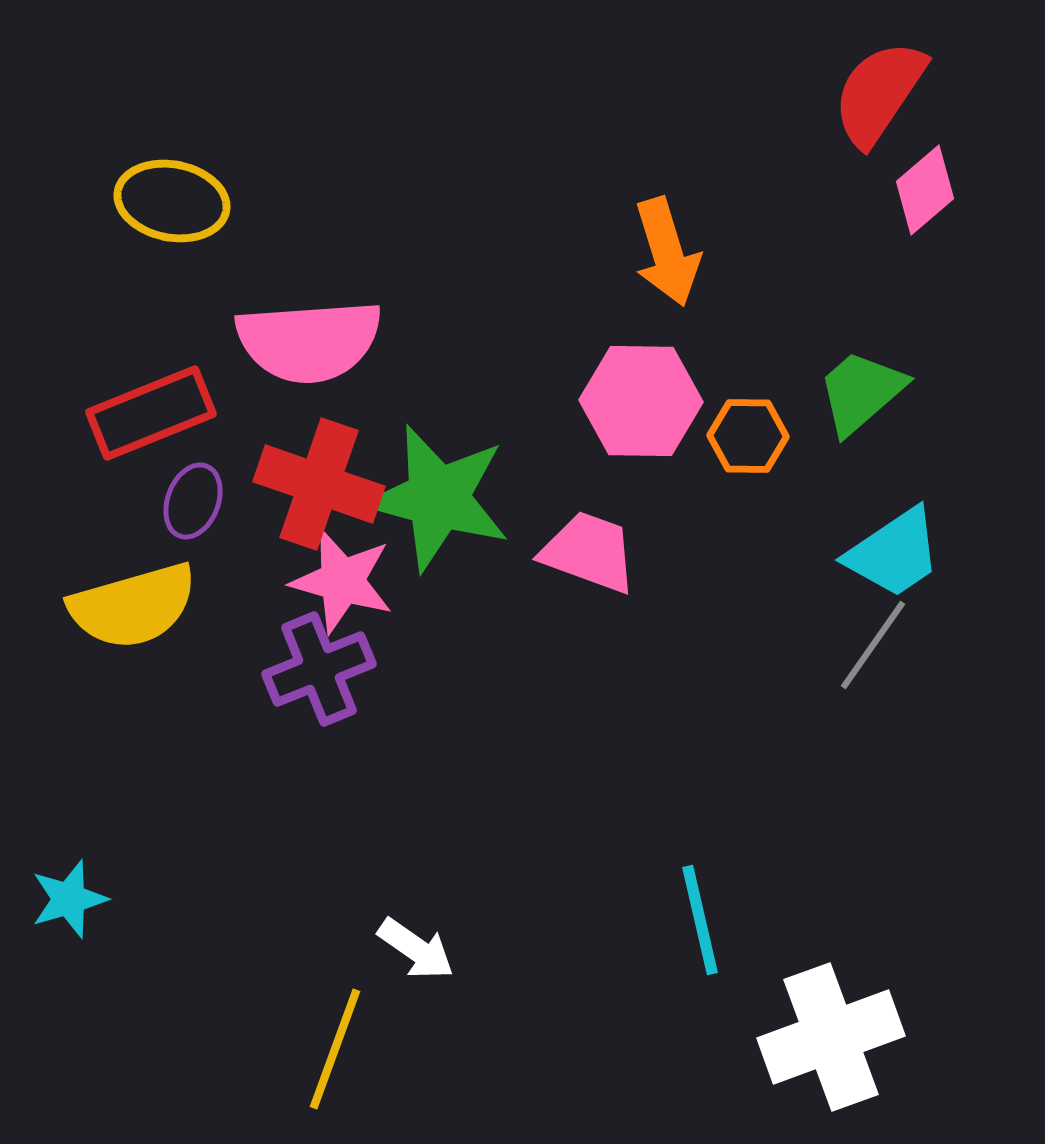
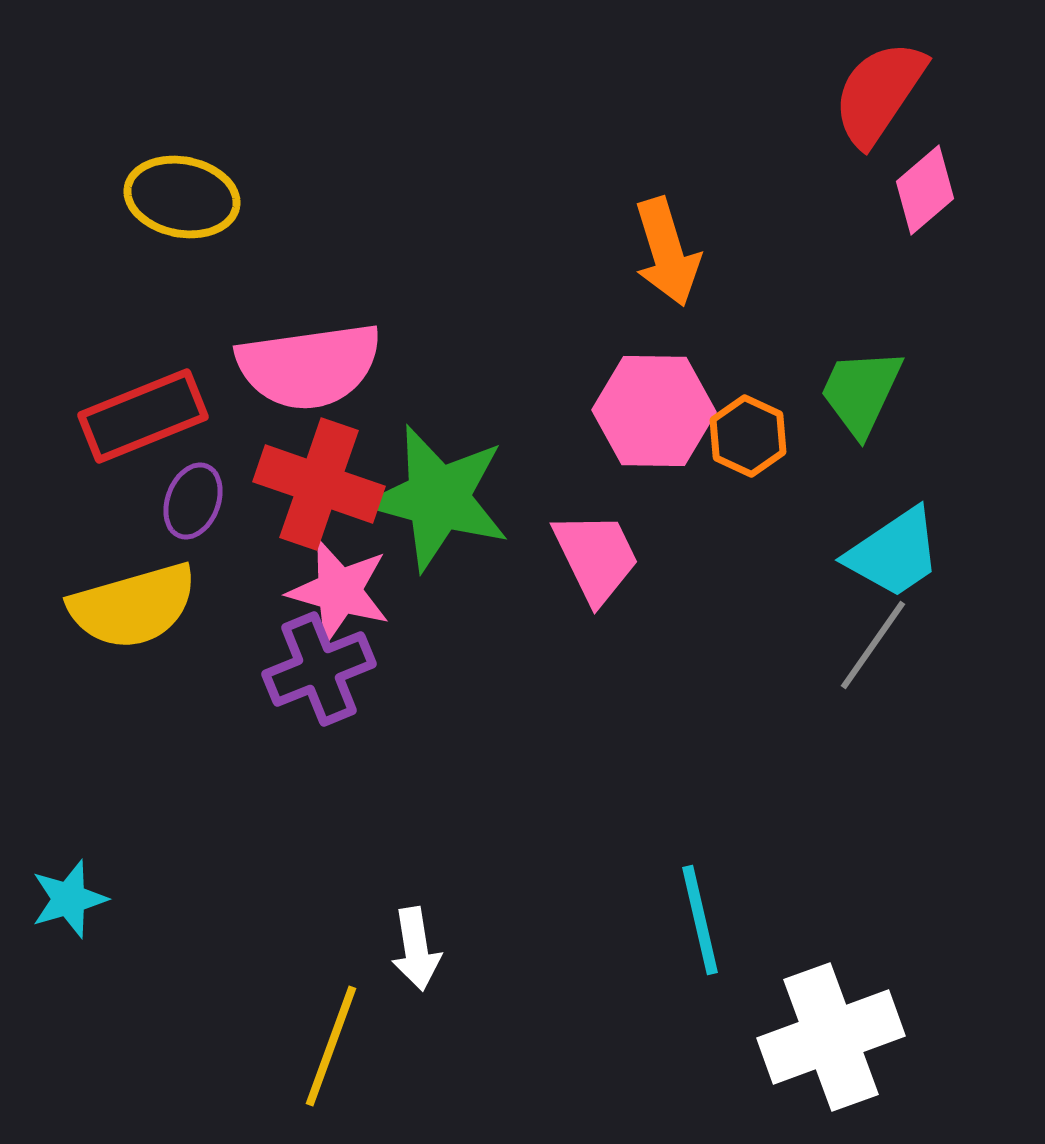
yellow ellipse: moved 10 px right, 4 px up
pink semicircle: moved 25 px down; rotated 4 degrees counterclockwise
green trapezoid: rotated 24 degrees counterclockwise
pink hexagon: moved 13 px right, 10 px down
red rectangle: moved 8 px left, 3 px down
orange hexagon: rotated 24 degrees clockwise
pink trapezoid: moved 7 px right, 5 px down; rotated 44 degrees clockwise
pink star: moved 3 px left, 10 px down
white arrow: rotated 46 degrees clockwise
yellow line: moved 4 px left, 3 px up
